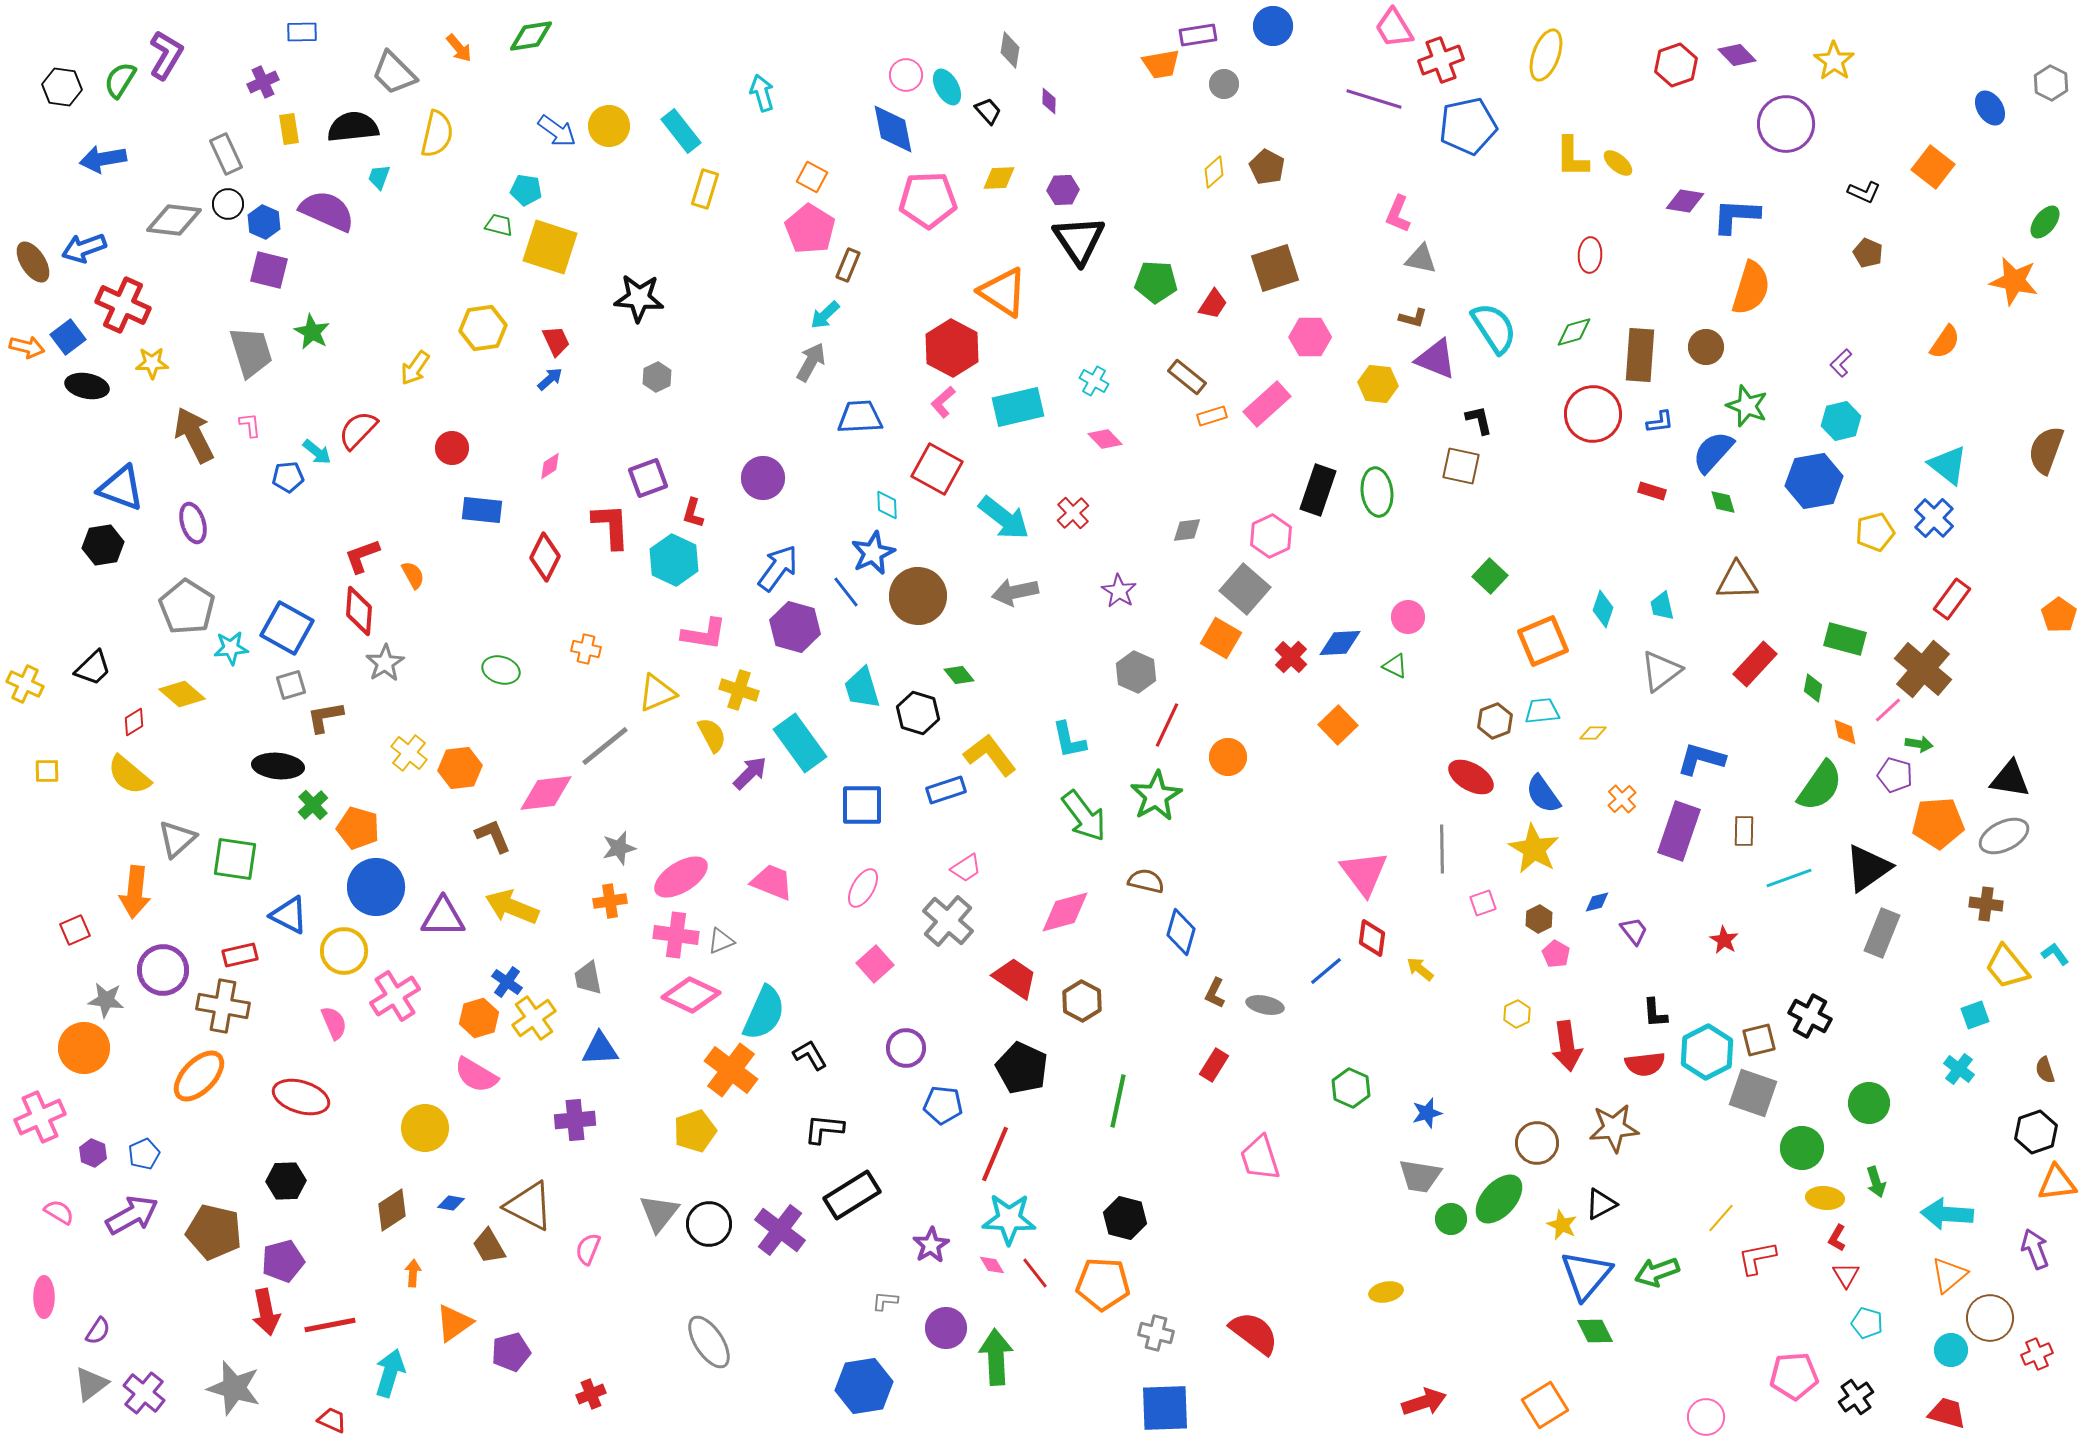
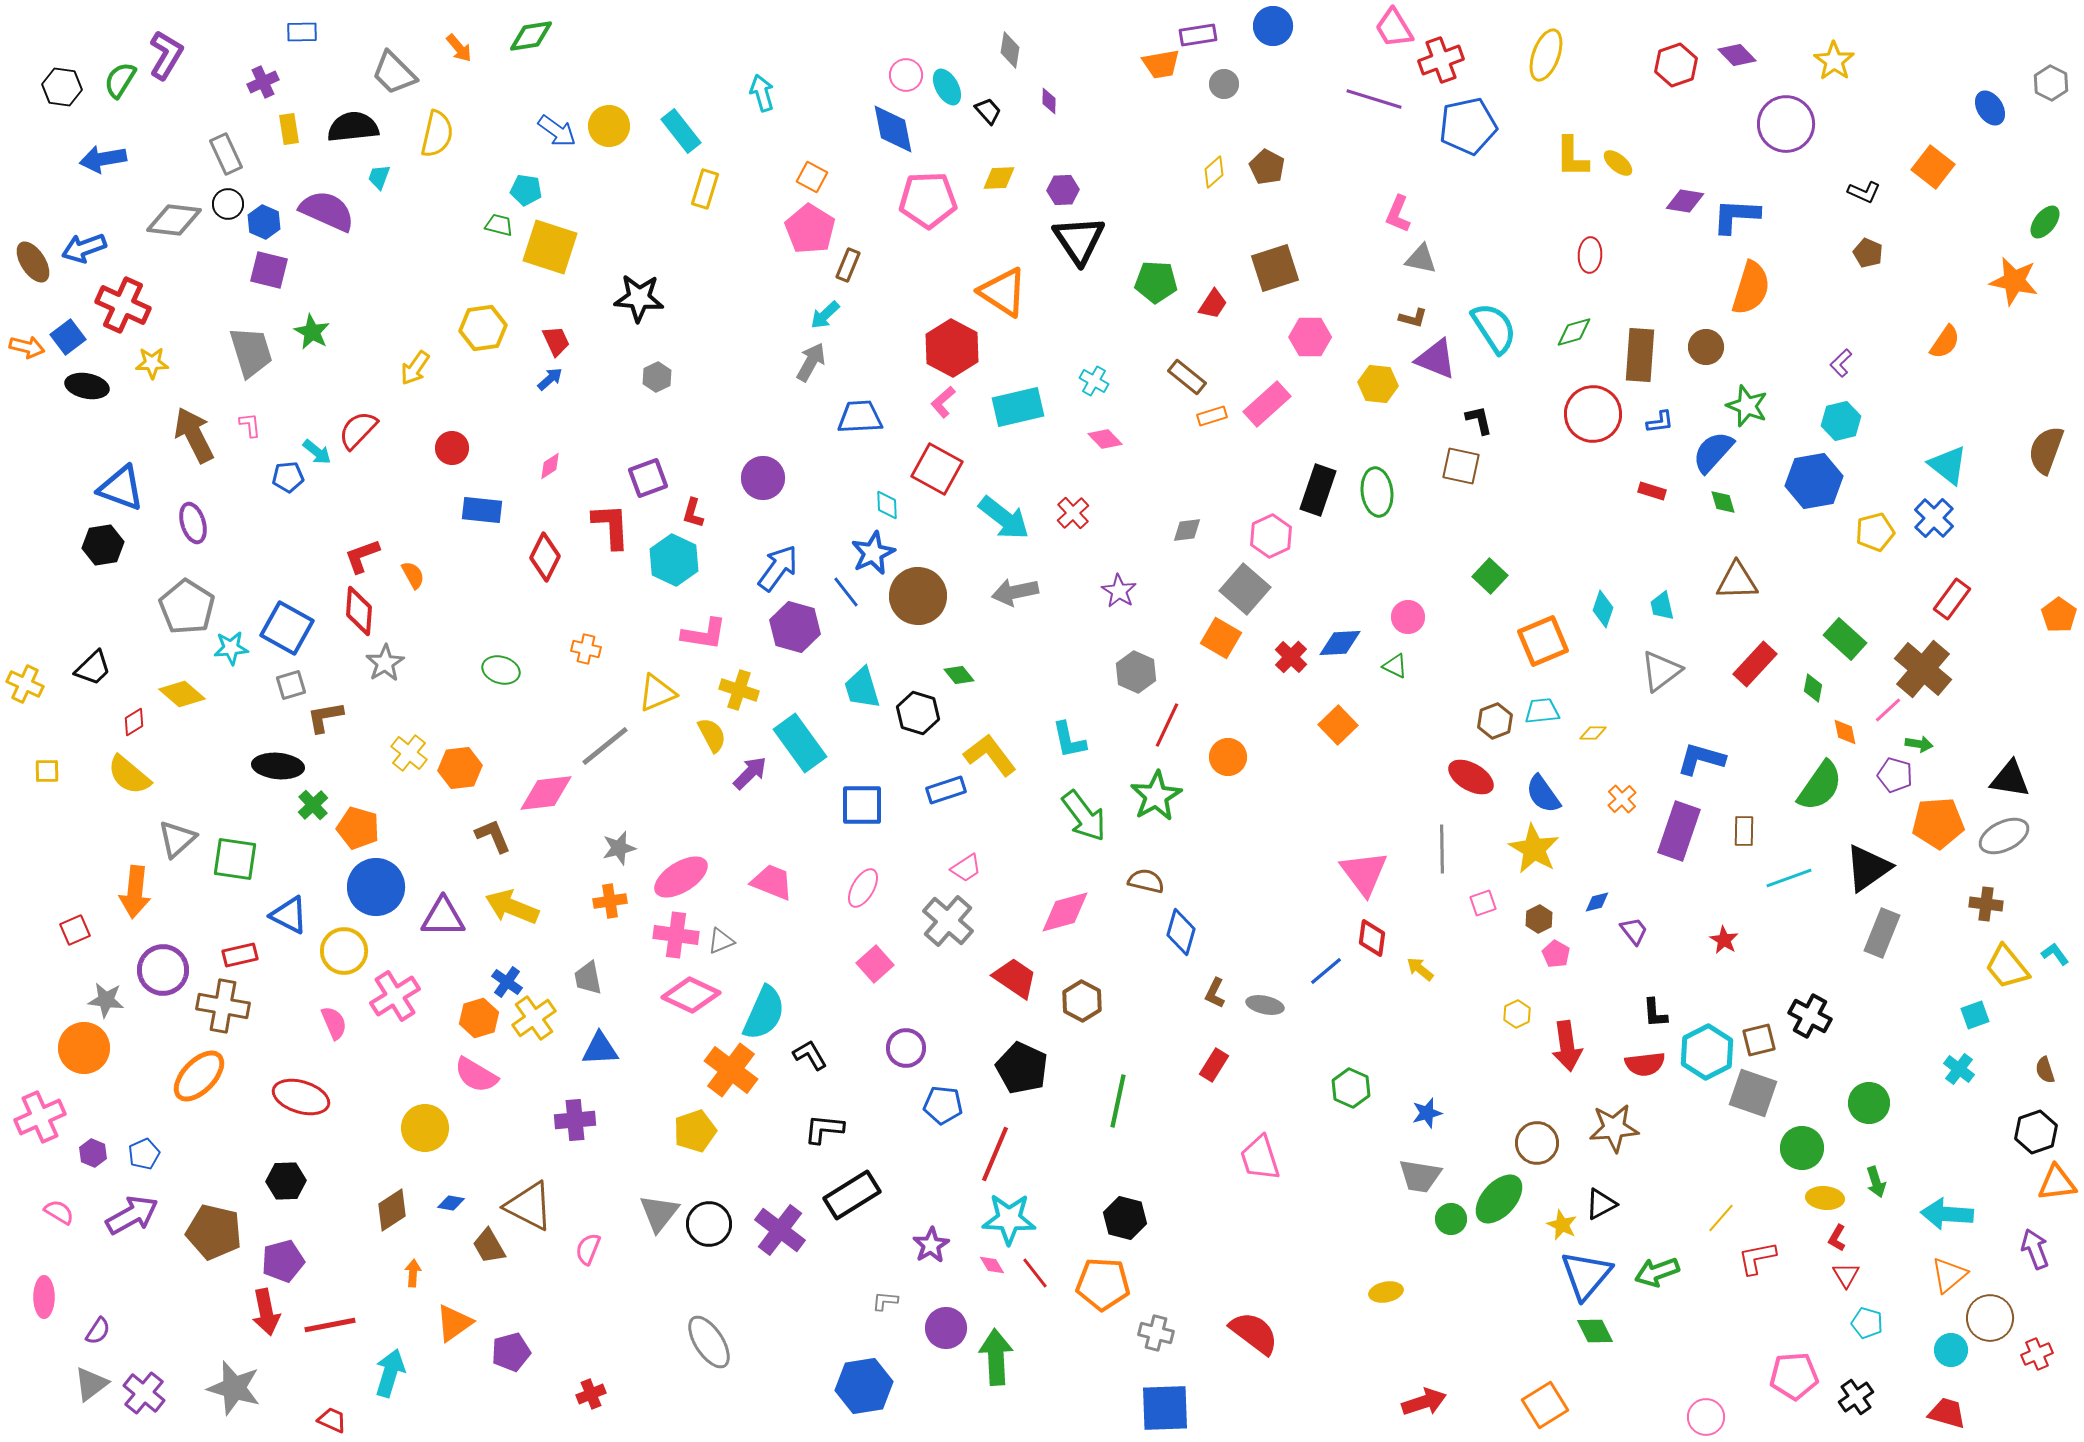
green rectangle at (1845, 639): rotated 27 degrees clockwise
